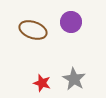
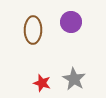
brown ellipse: rotated 72 degrees clockwise
